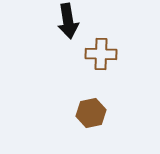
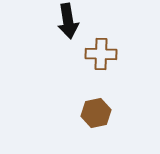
brown hexagon: moved 5 px right
